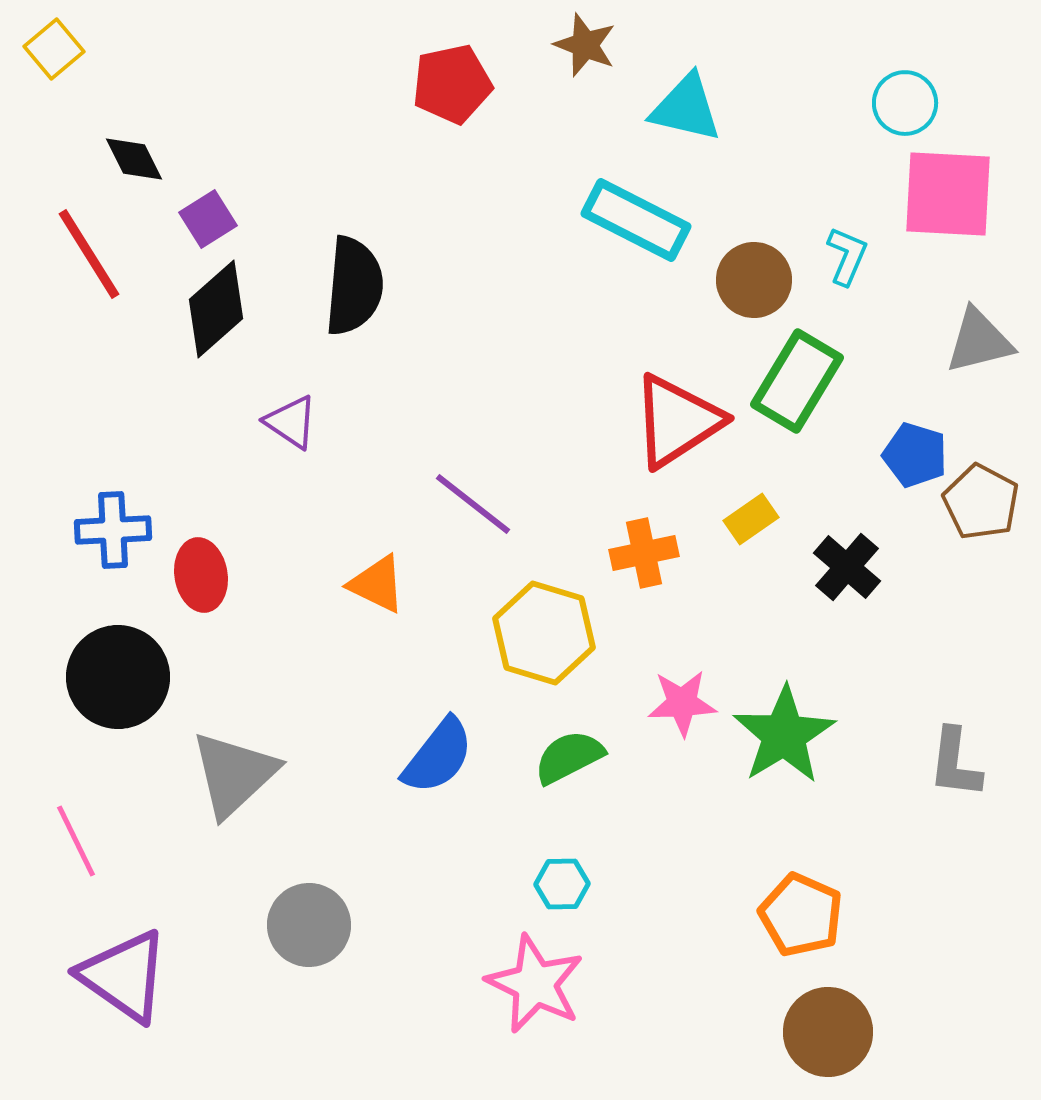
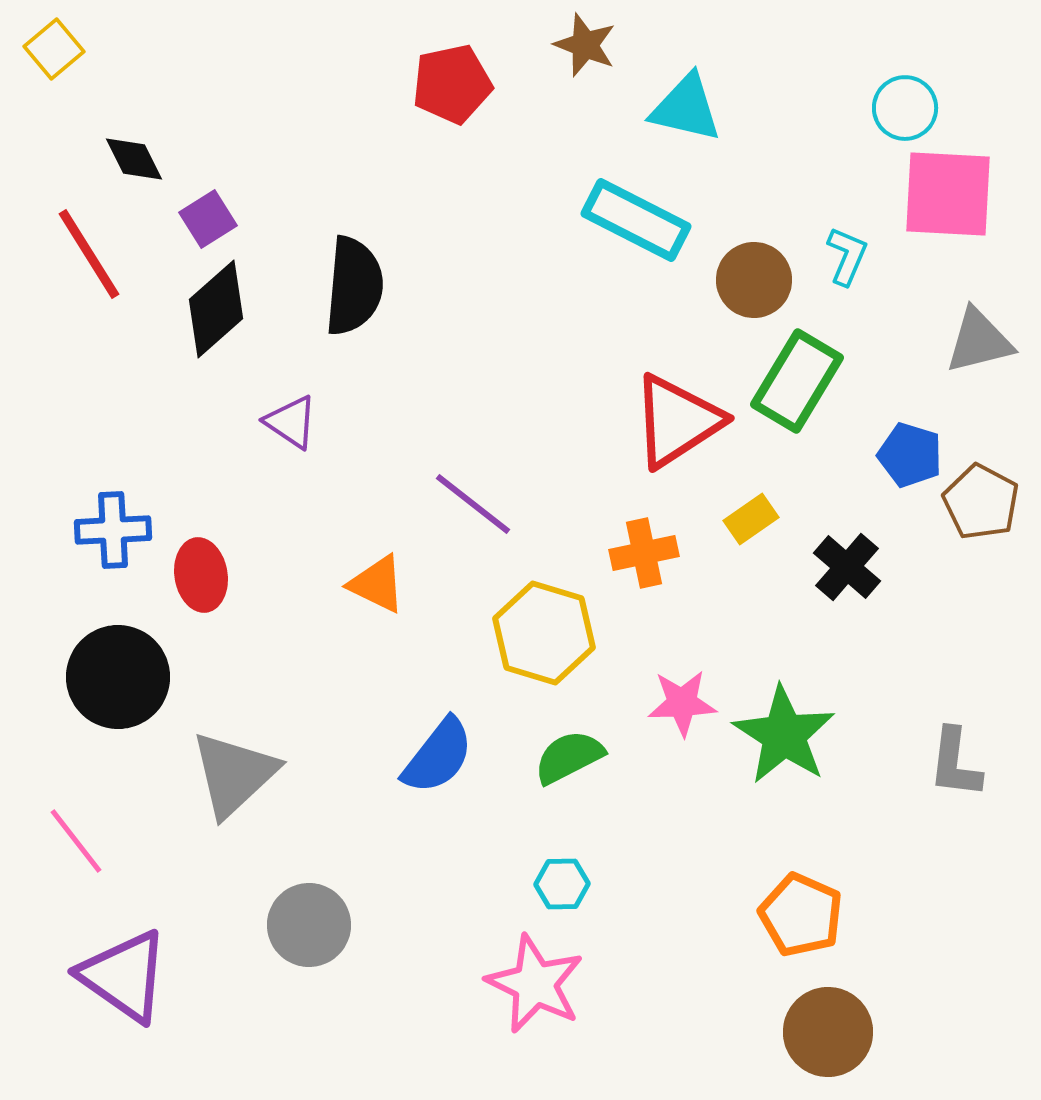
cyan circle at (905, 103): moved 5 px down
blue pentagon at (915, 455): moved 5 px left
green star at (784, 735): rotated 8 degrees counterclockwise
pink line at (76, 841): rotated 12 degrees counterclockwise
